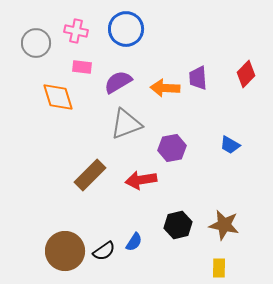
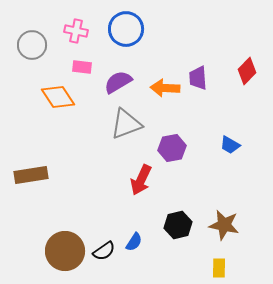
gray circle: moved 4 px left, 2 px down
red diamond: moved 1 px right, 3 px up
orange diamond: rotated 16 degrees counterclockwise
brown rectangle: moved 59 px left; rotated 36 degrees clockwise
red arrow: rotated 56 degrees counterclockwise
